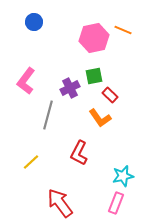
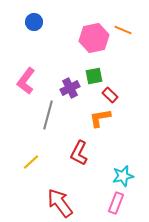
orange L-shape: rotated 115 degrees clockwise
